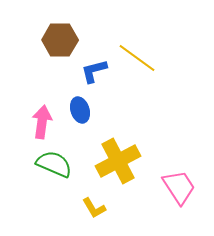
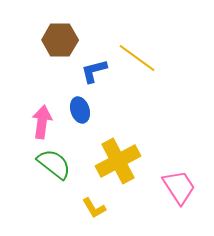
green semicircle: rotated 15 degrees clockwise
